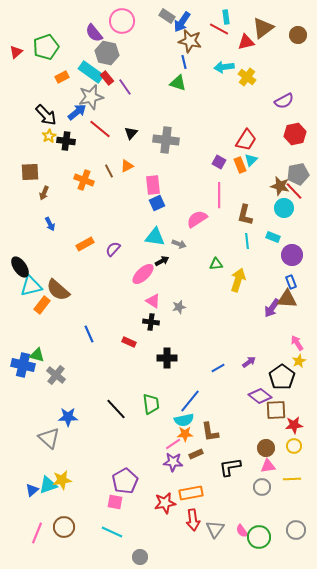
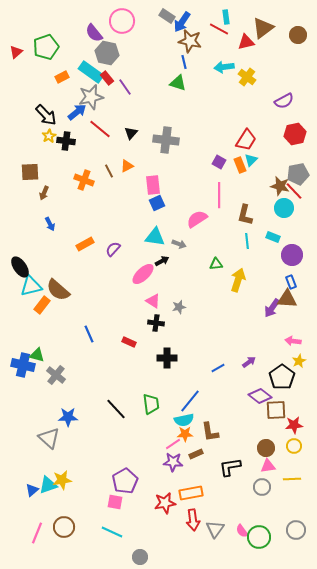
black cross at (151, 322): moved 5 px right, 1 px down
pink arrow at (297, 343): moved 4 px left, 2 px up; rotated 49 degrees counterclockwise
